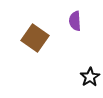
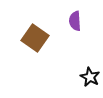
black star: rotated 12 degrees counterclockwise
